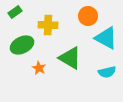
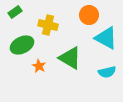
orange circle: moved 1 px right, 1 px up
yellow cross: rotated 12 degrees clockwise
orange star: moved 2 px up
